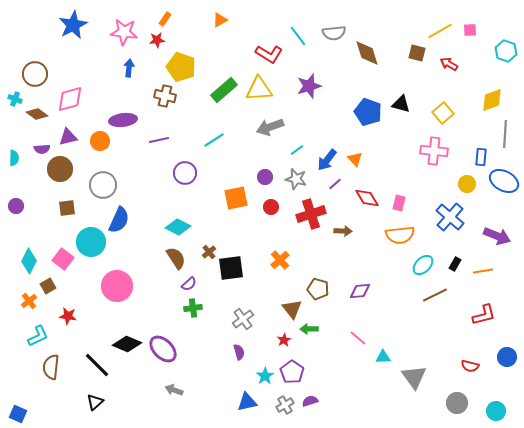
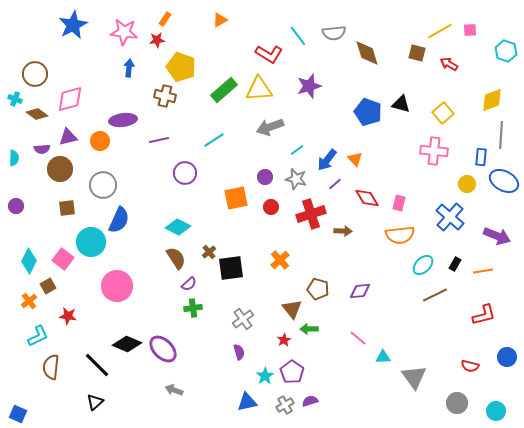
gray line at (505, 134): moved 4 px left, 1 px down
